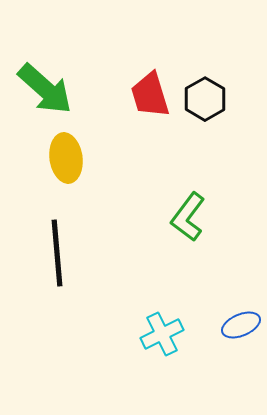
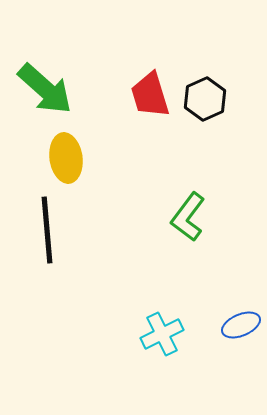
black hexagon: rotated 6 degrees clockwise
black line: moved 10 px left, 23 px up
